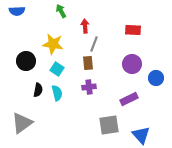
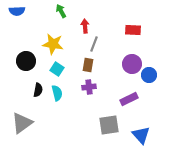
brown rectangle: moved 2 px down; rotated 16 degrees clockwise
blue circle: moved 7 px left, 3 px up
